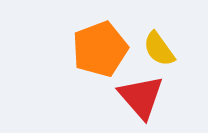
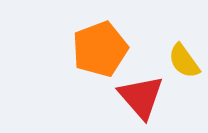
yellow semicircle: moved 25 px right, 12 px down
